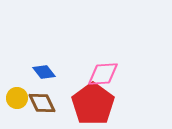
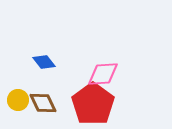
blue diamond: moved 10 px up
yellow circle: moved 1 px right, 2 px down
brown diamond: moved 1 px right
